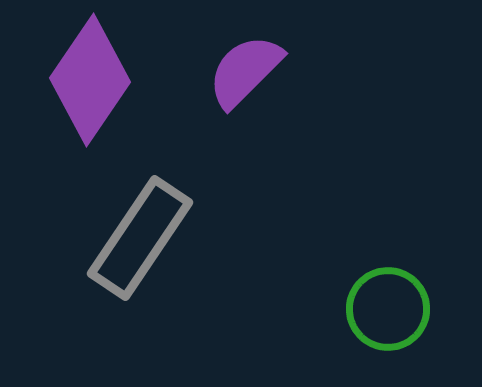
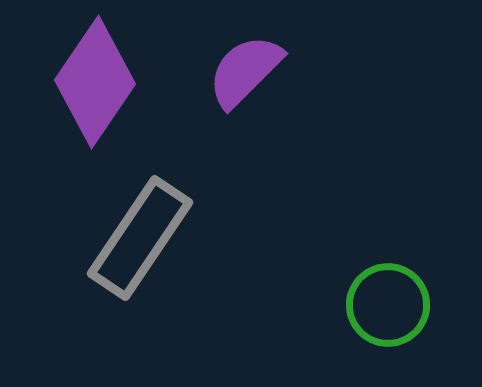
purple diamond: moved 5 px right, 2 px down
green circle: moved 4 px up
